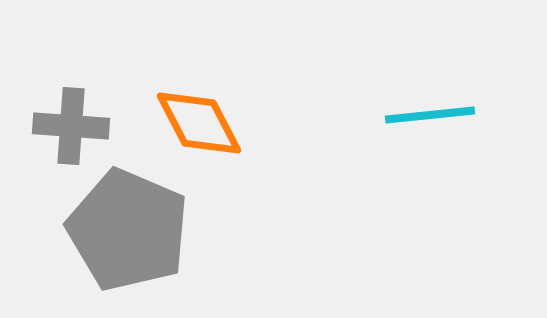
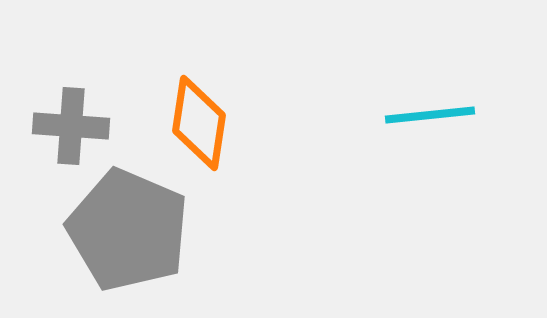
orange diamond: rotated 36 degrees clockwise
